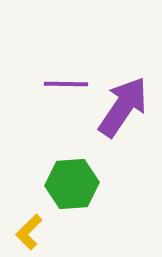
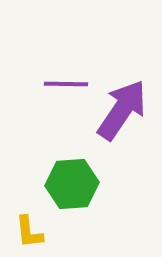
purple arrow: moved 1 px left, 3 px down
yellow L-shape: rotated 51 degrees counterclockwise
